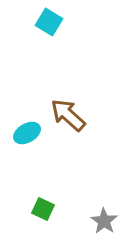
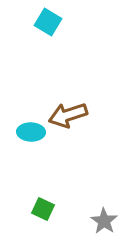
cyan square: moved 1 px left
brown arrow: rotated 60 degrees counterclockwise
cyan ellipse: moved 4 px right, 1 px up; rotated 32 degrees clockwise
